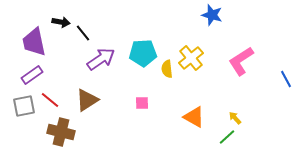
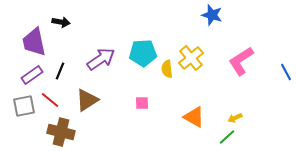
black line: moved 23 px left, 38 px down; rotated 60 degrees clockwise
blue line: moved 7 px up
yellow arrow: rotated 72 degrees counterclockwise
